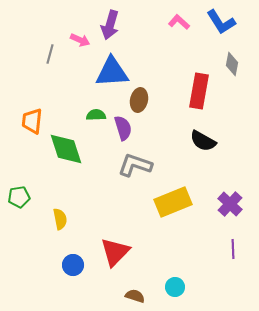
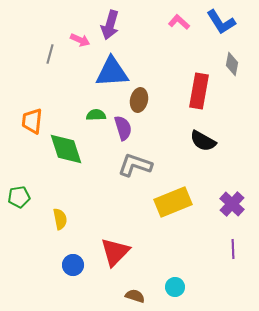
purple cross: moved 2 px right
